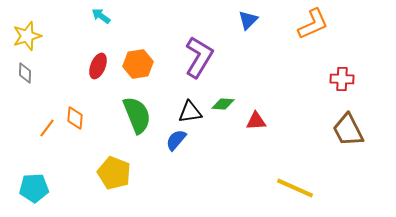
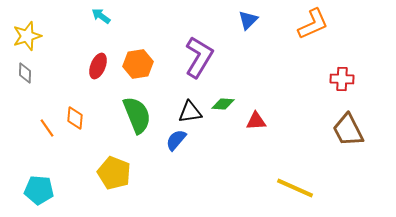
orange line: rotated 72 degrees counterclockwise
cyan pentagon: moved 5 px right, 2 px down; rotated 8 degrees clockwise
